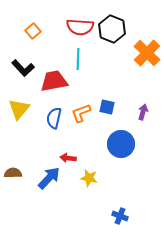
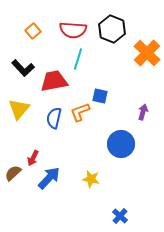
red semicircle: moved 7 px left, 3 px down
cyan line: rotated 15 degrees clockwise
blue square: moved 7 px left, 11 px up
orange L-shape: moved 1 px left, 1 px up
red arrow: moved 35 px left; rotated 70 degrees counterclockwise
brown semicircle: rotated 42 degrees counterclockwise
yellow star: moved 2 px right, 1 px down
blue cross: rotated 21 degrees clockwise
